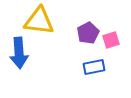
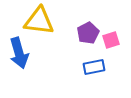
blue arrow: rotated 12 degrees counterclockwise
